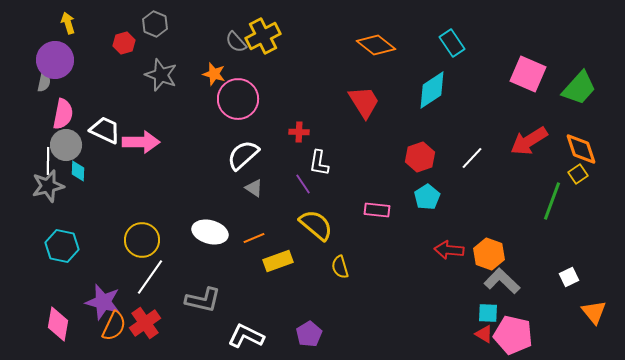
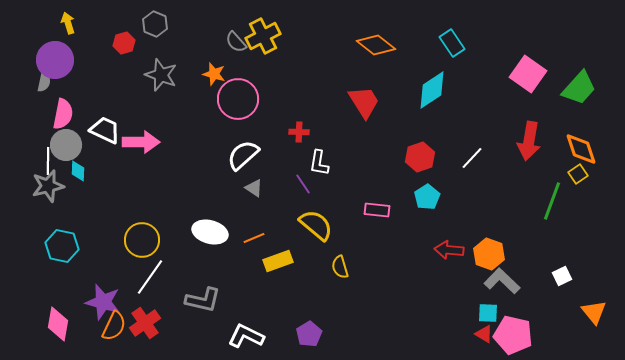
pink square at (528, 74): rotated 12 degrees clockwise
red arrow at (529, 141): rotated 48 degrees counterclockwise
white square at (569, 277): moved 7 px left, 1 px up
